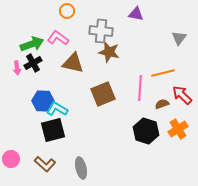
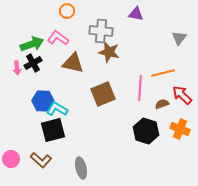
orange cross: moved 2 px right; rotated 36 degrees counterclockwise
brown L-shape: moved 4 px left, 4 px up
